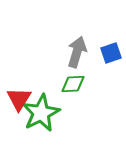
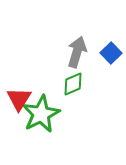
blue square: rotated 25 degrees counterclockwise
green diamond: rotated 20 degrees counterclockwise
green star: moved 1 px down
